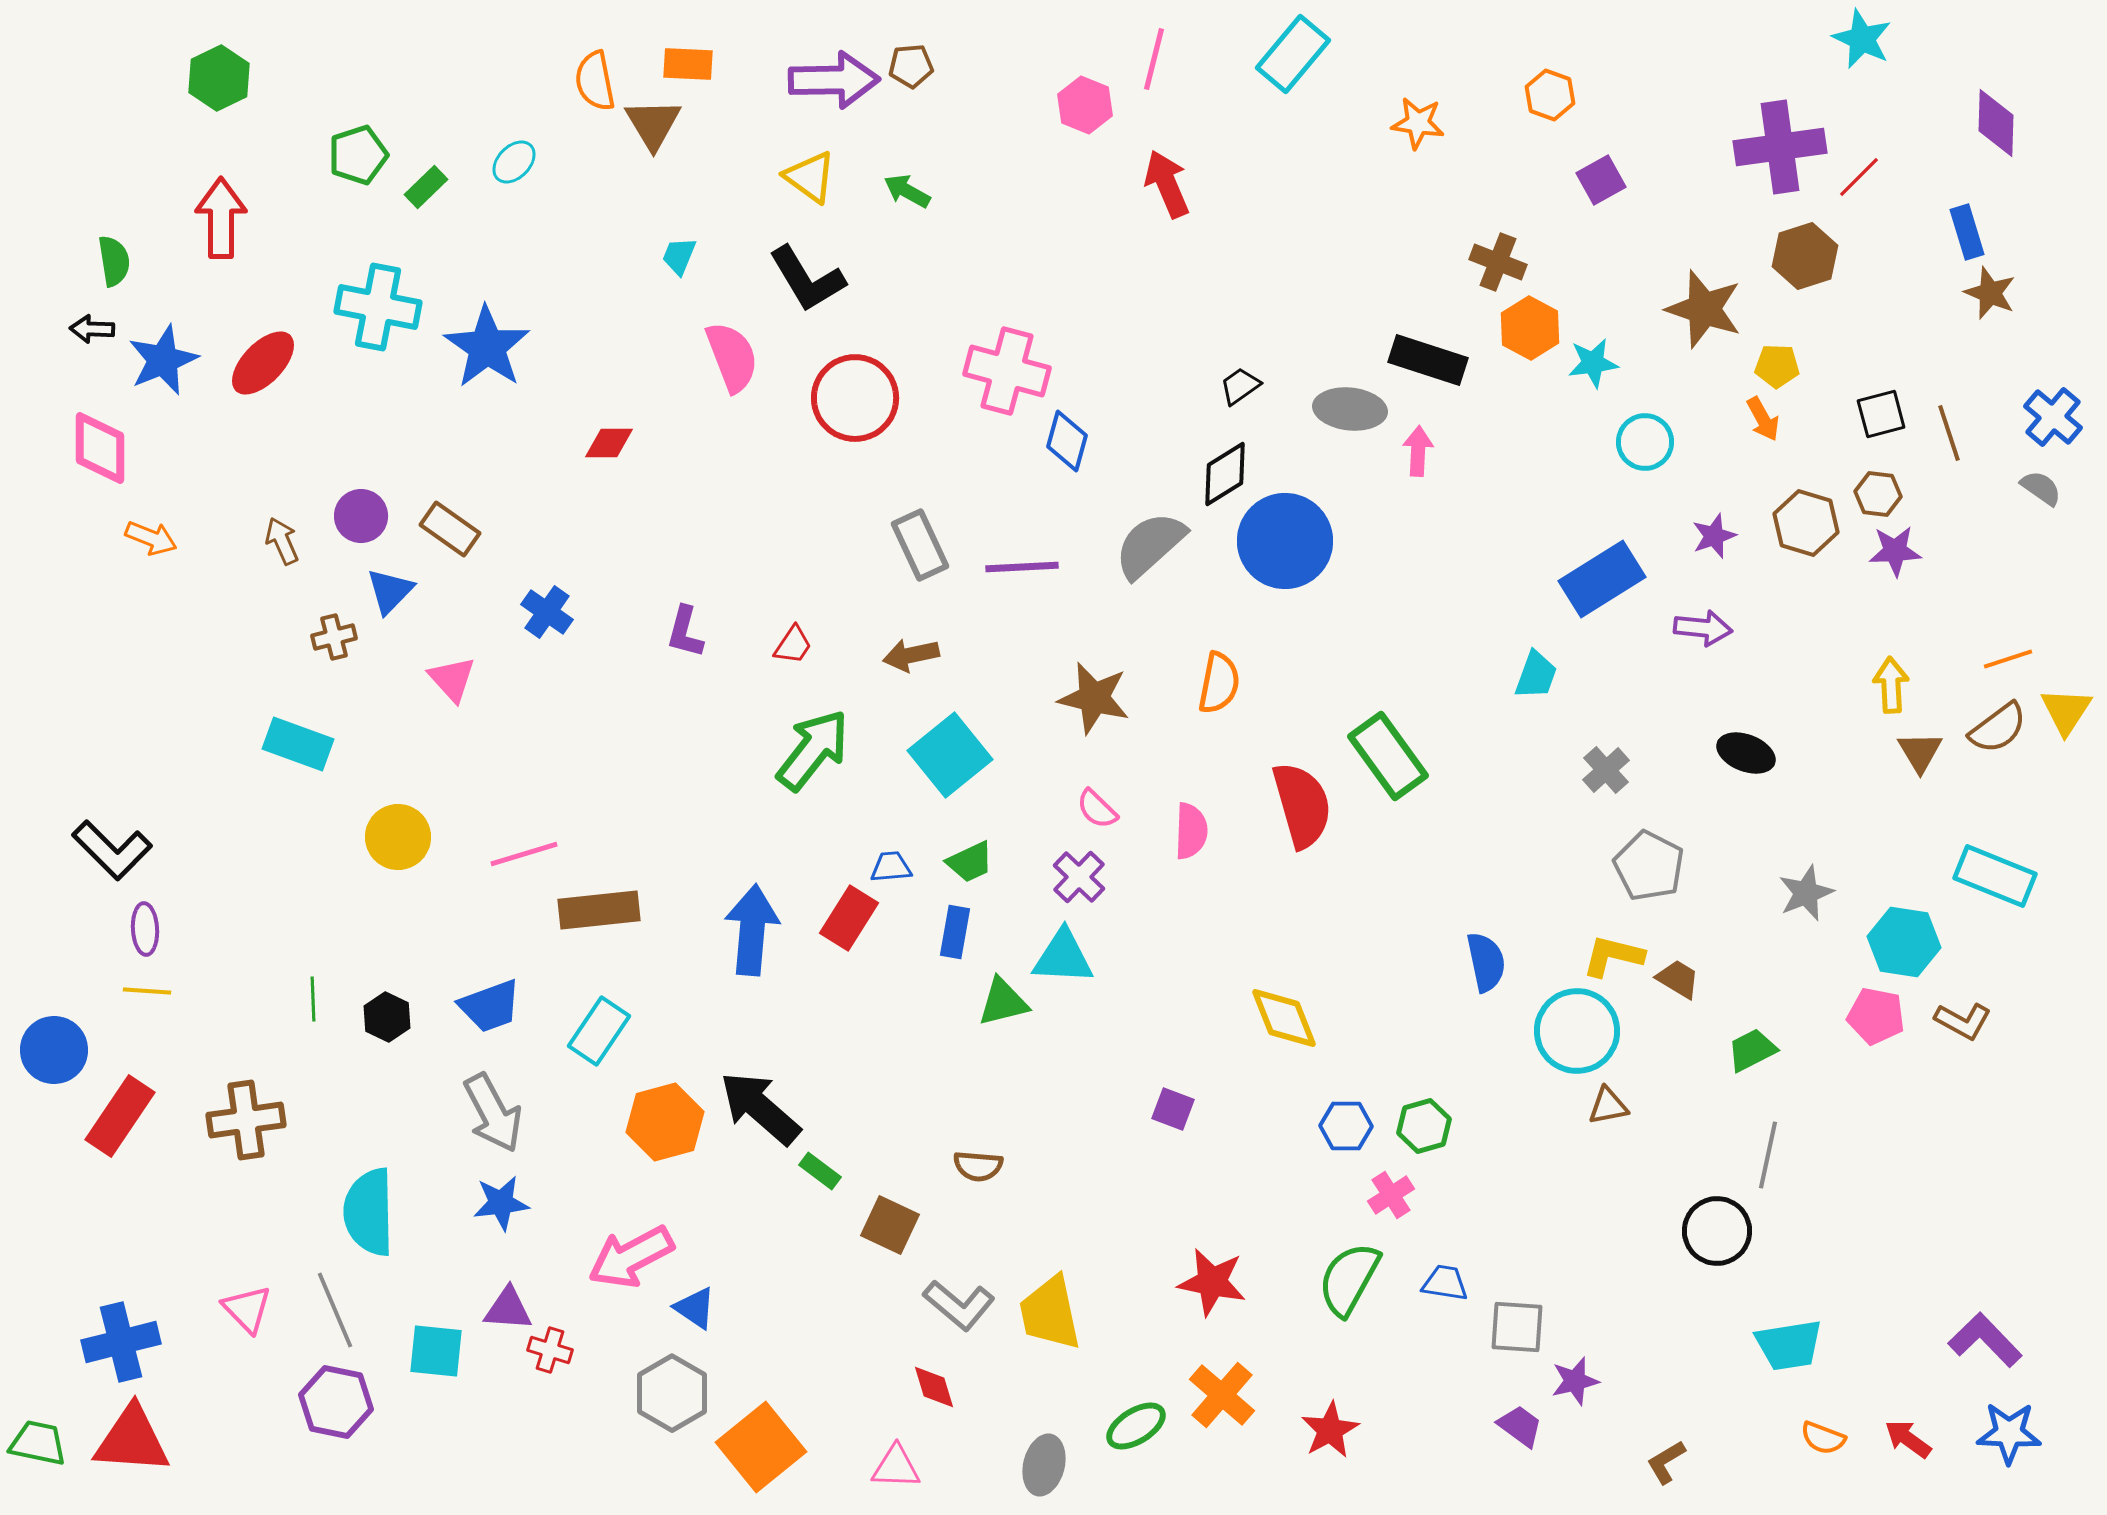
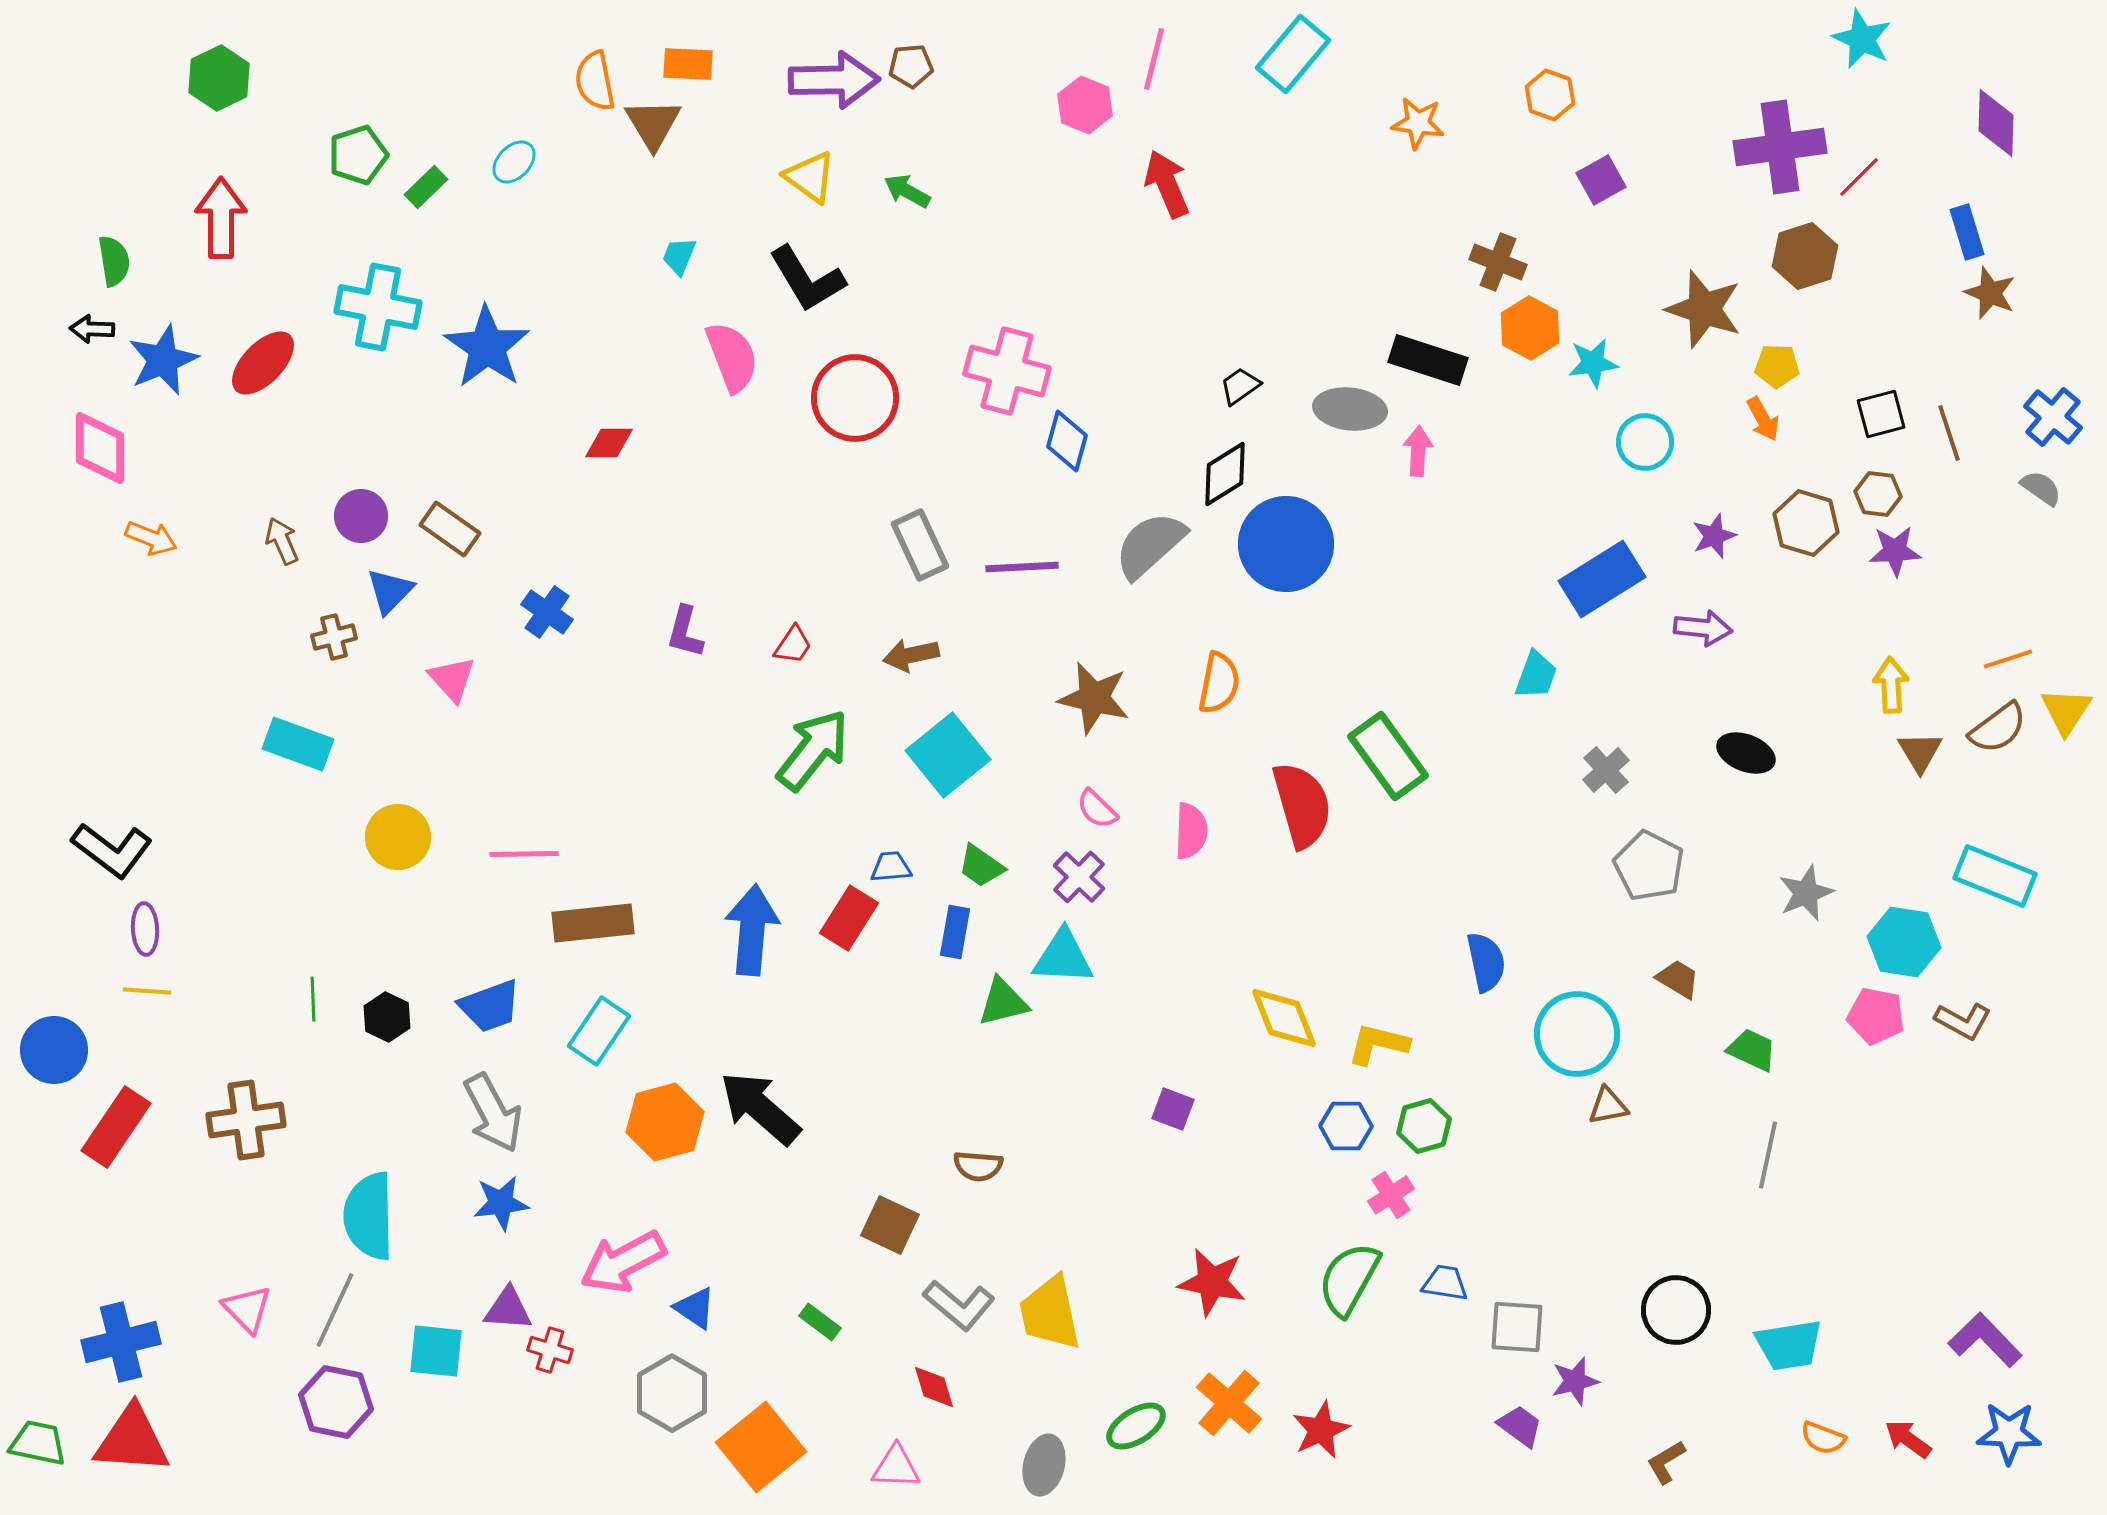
blue circle at (1285, 541): moved 1 px right, 3 px down
cyan square at (950, 755): moved 2 px left
black L-shape at (112, 850): rotated 8 degrees counterclockwise
pink line at (524, 854): rotated 16 degrees clockwise
green trapezoid at (970, 862): moved 11 px right, 4 px down; rotated 60 degrees clockwise
brown rectangle at (599, 910): moved 6 px left, 13 px down
yellow L-shape at (1613, 956): moved 235 px left, 88 px down
cyan circle at (1577, 1031): moved 3 px down
green trapezoid at (1752, 1050): rotated 52 degrees clockwise
red rectangle at (120, 1116): moved 4 px left, 11 px down
green rectangle at (820, 1171): moved 151 px down
cyan semicircle at (369, 1212): moved 4 px down
black circle at (1717, 1231): moved 41 px left, 79 px down
pink arrow at (631, 1257): moved 8 px left, 5 px down
gray line at (335, 1310): rotated 48 degrees clockwise
orange cross at (1222, 1395): moved 7 px right, 8 px down
red star at (1330, 1430): moved 9 px left; rotated 4 degrees clockwise
